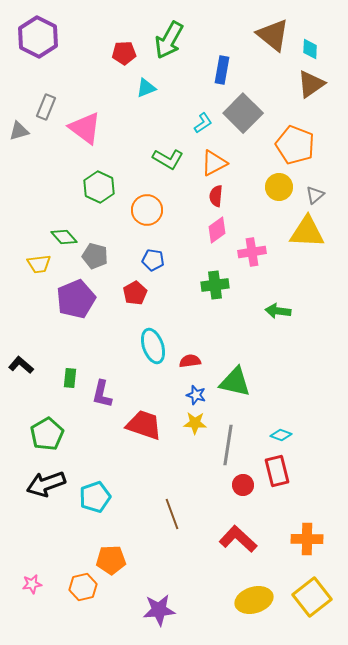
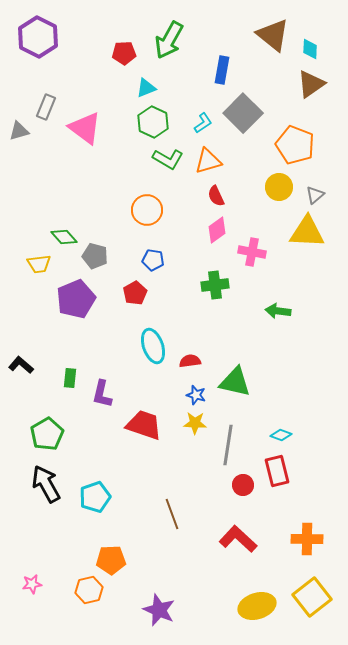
orange triangle at (214, 163): moved 6 px left, 2 px up; rotated 12 degrees clockwise
green hexagon at (99, 187): moved 54 px right, 65 px up
red semicircle at (216, 196): rotated 30 degrees counterclockwise
pink cross at (252, 252): rotated 20 degrees clockwise
black arrow at (46, 484): rotated 81 degrees clockwise
orange hexagon at (83, 587): moved 6 px right, 3 px down
yellow ellipse at (254, 600): moved 3 px right, 6 px down
purple star at (159, 610): rotated 28 degrees clockwise
